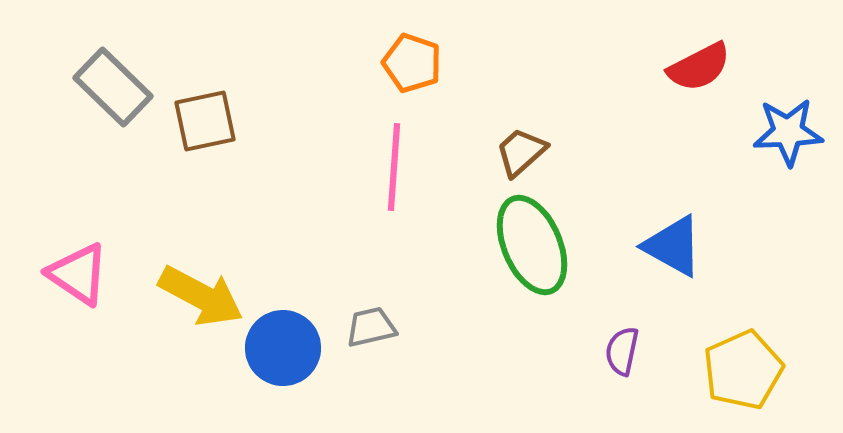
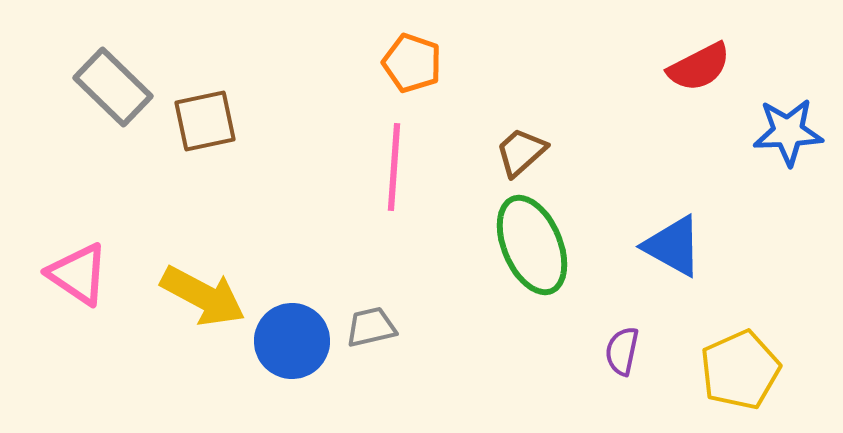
yellow arrow: moved 2 px right
blue circle: moved 9 px right, 7 px up
yellow pentagon: moved 3 px left
